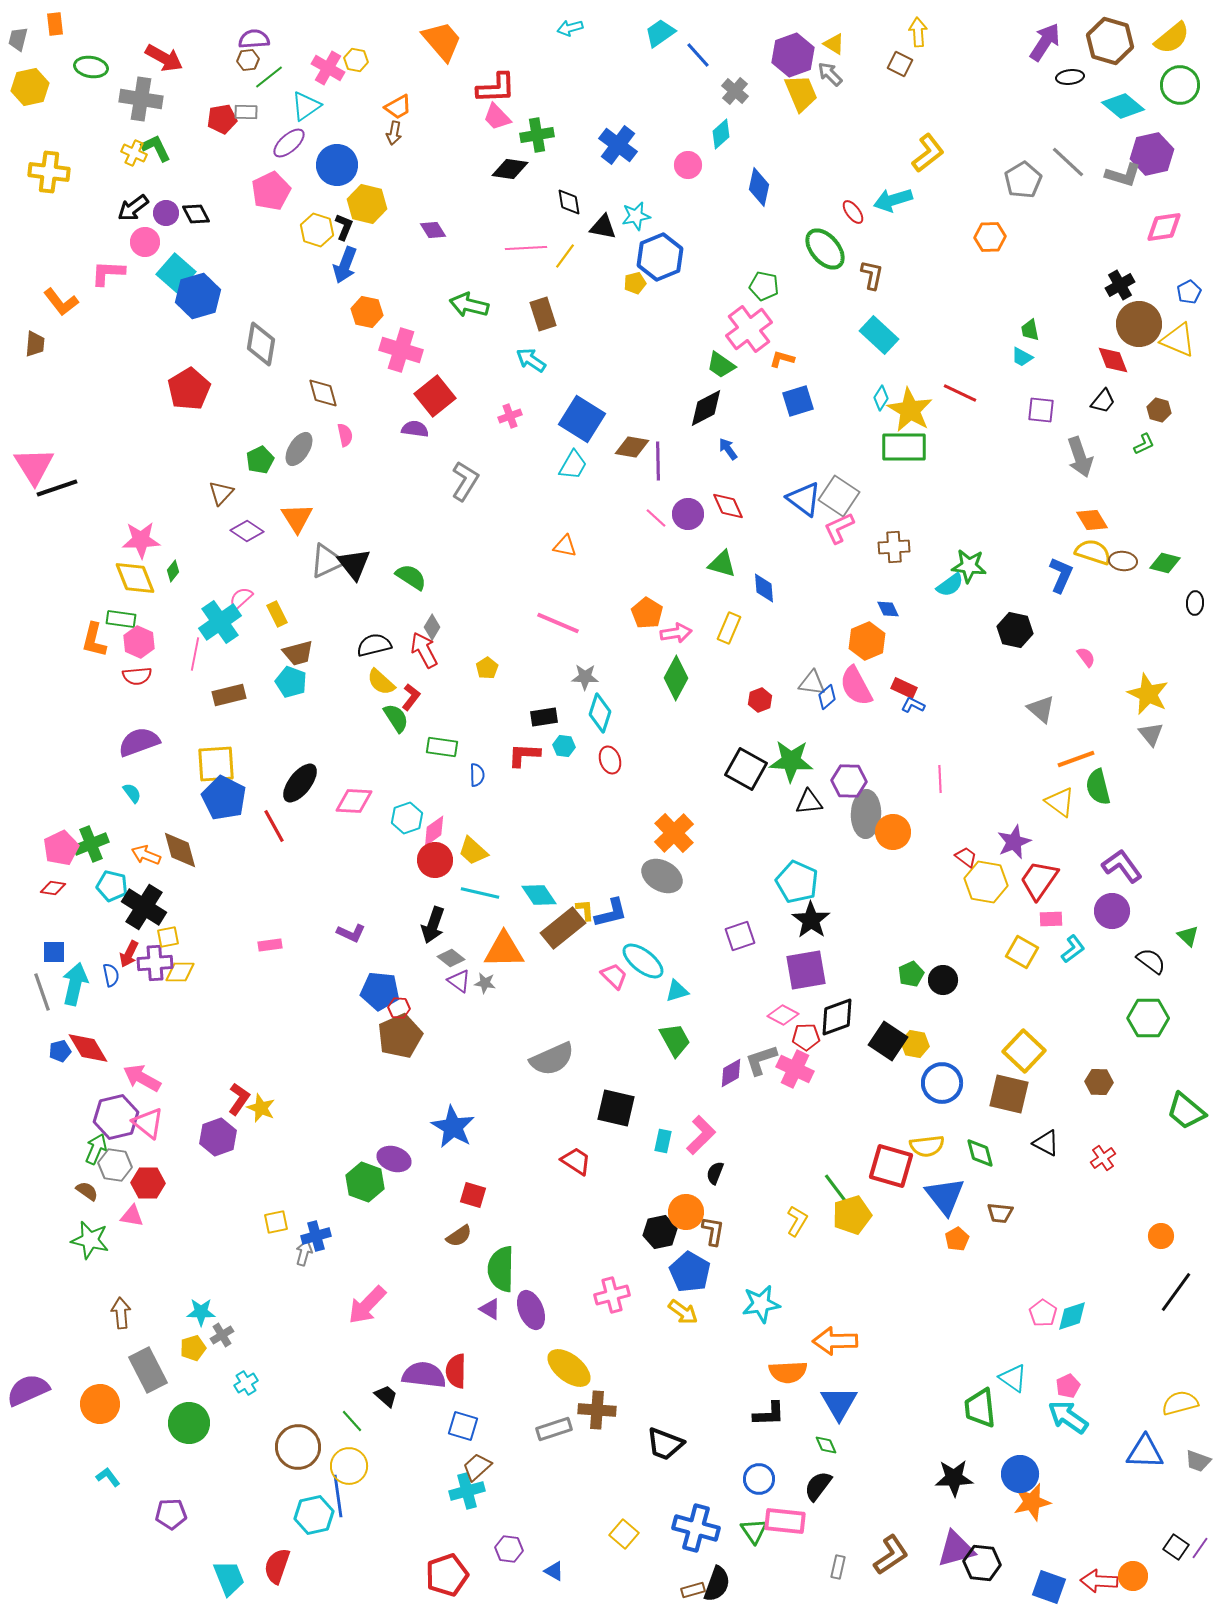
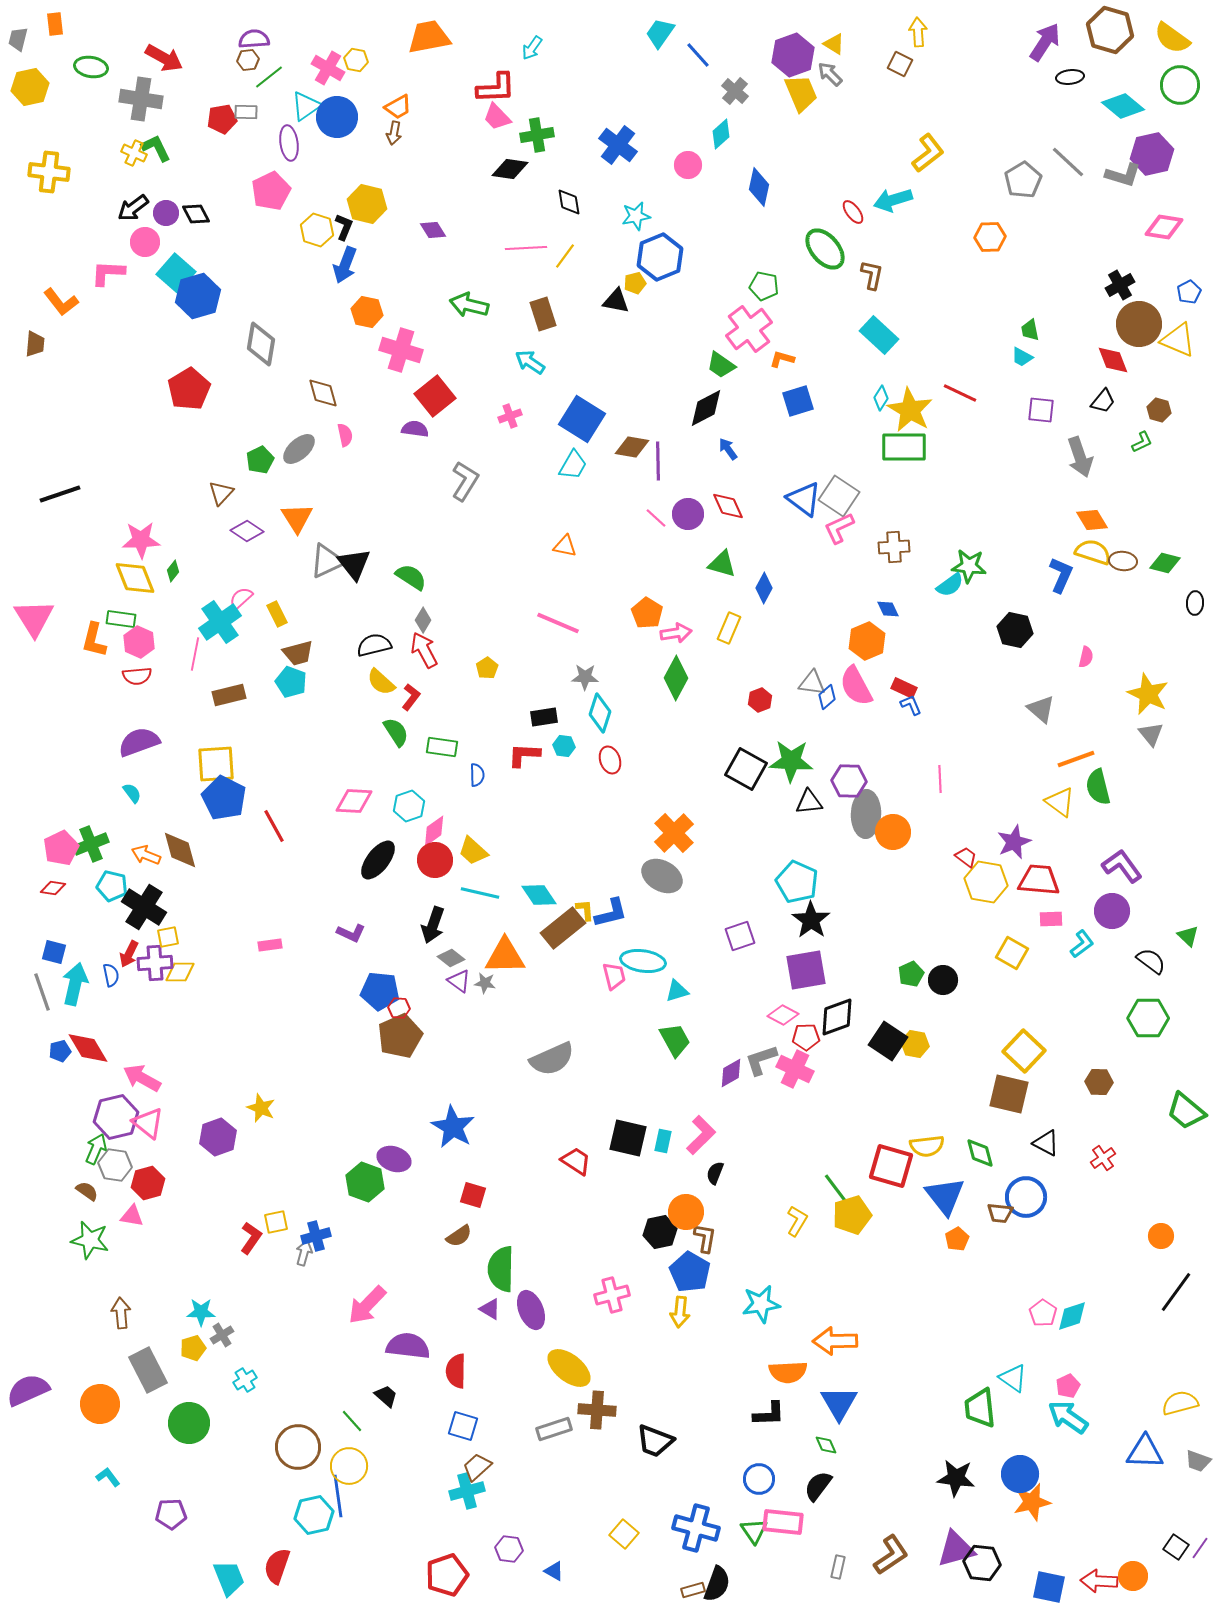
cyan arrow at (570, 28): moved 38 px left, 20 px down; rotated 40 degrees counterclockwise
cyan trapezoid at (660, 33): rotated 20 degrees counterclockwise
yellow semicircle at (1172, 38): rotated 75 degrees clockwise
orange trapezoid at (442, 41): moved 13 px left, 4 px up; rotated 60 degrees counterclockwise
brown hexagon at (1110, 41): moved 11 px up
purple ellipse at (289, 143): rotated 56 degrees counterclockwise
blue circle at (337, 165): moved 48 px up
black triangle at (603, 227): moved 13 px right, 74 px down
pink diamond at (1164, 227): rotated 18 degrees clockwise
cyan arrow at (531, 360): moved 1 px left, 2 px down
green L-shape at (1144, 444): moved 2 px left, 2 px up
gray ellipse at (299, 449): rotated 16 degrees clockwise
pink triangle at (34, 466): moved 152 px down
black line at (57, 488): moved 3 px right, 6 px down
blue diamond at (764, 588): rotated 32 degrees clockwise
gray diamond at (432, 627): moved 9 px left, 7 px up
pink semicircle at (1086, 657): rotated 50 degrees clockwise
blue L-shape at (913, 705): moved 2 px left; rotated 40 degrees clockwise
green semicircle at (396, 718): moved 14 px down
black ellipse at (300, 783): moved 78 px right, 77 px down
cyan hexagon at (407, 818): moved 2 px right, 12 px up
red trapezoid at (1039, 880): rotated 60 degrees clockwise
cyan L-shape at (1073, 949): moved 9 px right, 5 px up
orange triangle at (504, 950): moved 1 px right, 6 px down
blue square at (54, 952): rotated 15 degrees clockwise
yellow square at (1022, 952): moved 10 px left, 1 px down
cyan ellipse at (643, 961): rotated 30 degrees counterclockwise
pink trapezoid at (614, 976): rotated 32 degrees clockwise
blue circle at (942, 1083): moved 84 px right, 114 px down
red L-shape at (239, 1099): moved 12 px right, 139 px down
black square at (616, 1108): moved 12 px right, 30 px down
red hexagon at (148, 1183): rotated 16 degrees counterclockwise
brown L-shape at (713, 1231): moved 8 px left, 7 px down
yellow arrow at (683, 1312): moved 3 px left; rotated 60 degrees clockwise
purple semicircle at (424, 1375): moved 16 px left, 29 px up
cyan cross at (246, 1383): moved 1 px left, 3 px up
black trapezoid at (665, 1444): moved 10 px left, 3 px up
black star at (954, 1478): moved 2 px right; rotated 9 degrees clockwise
pink rectangle at (785, 1521): moved 2 px left, 1 px down
blue square at (1049, 1587): rotated 8 degrees counterclockwise
